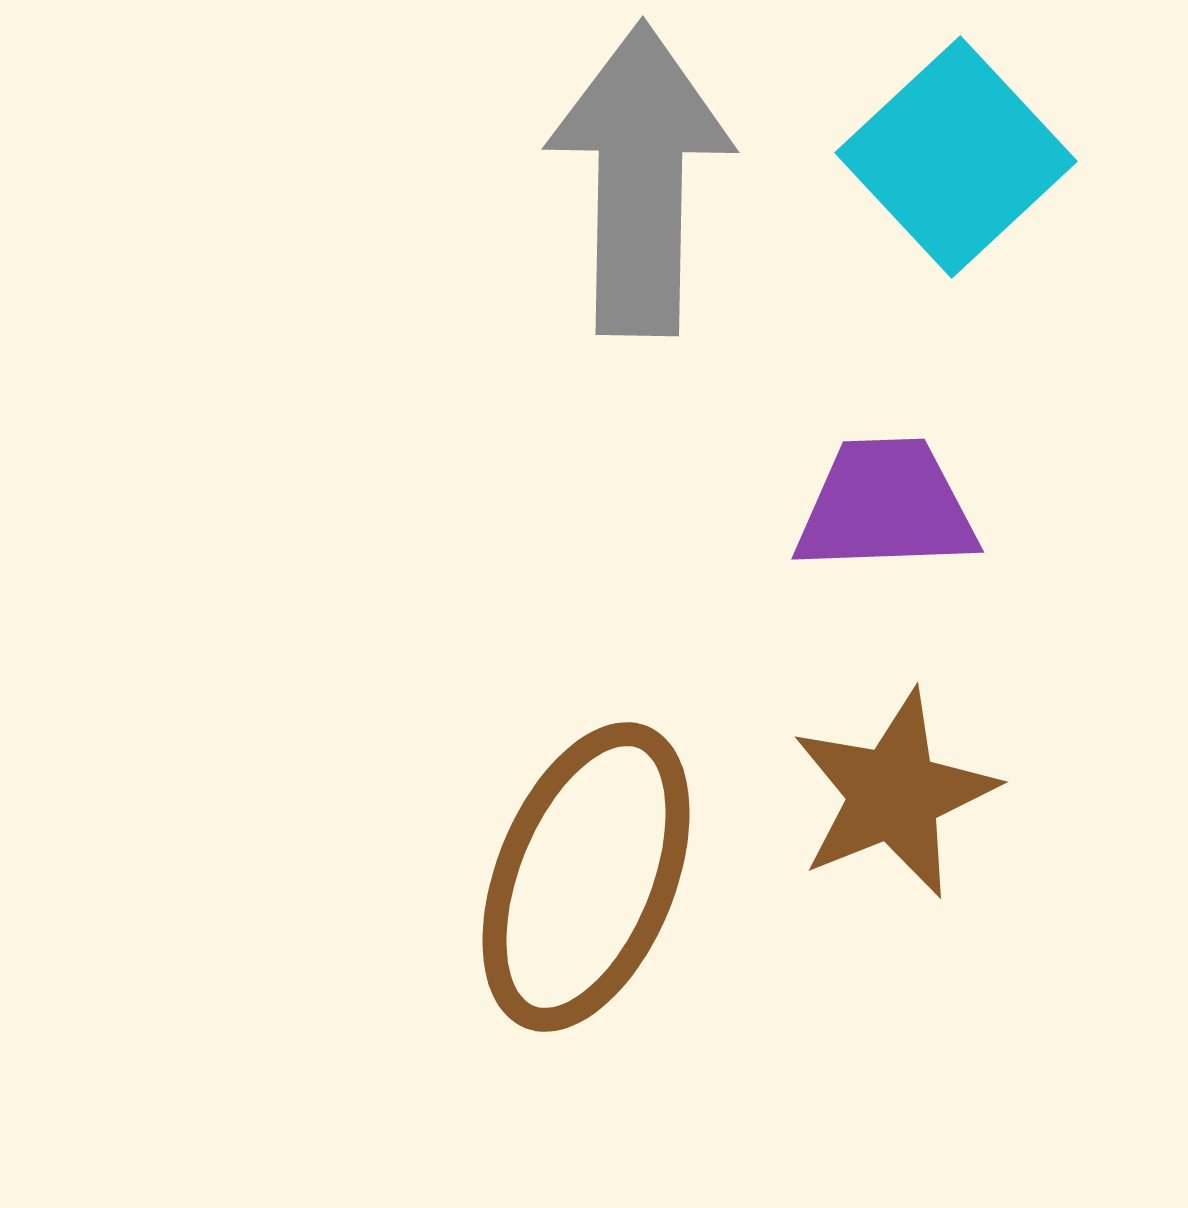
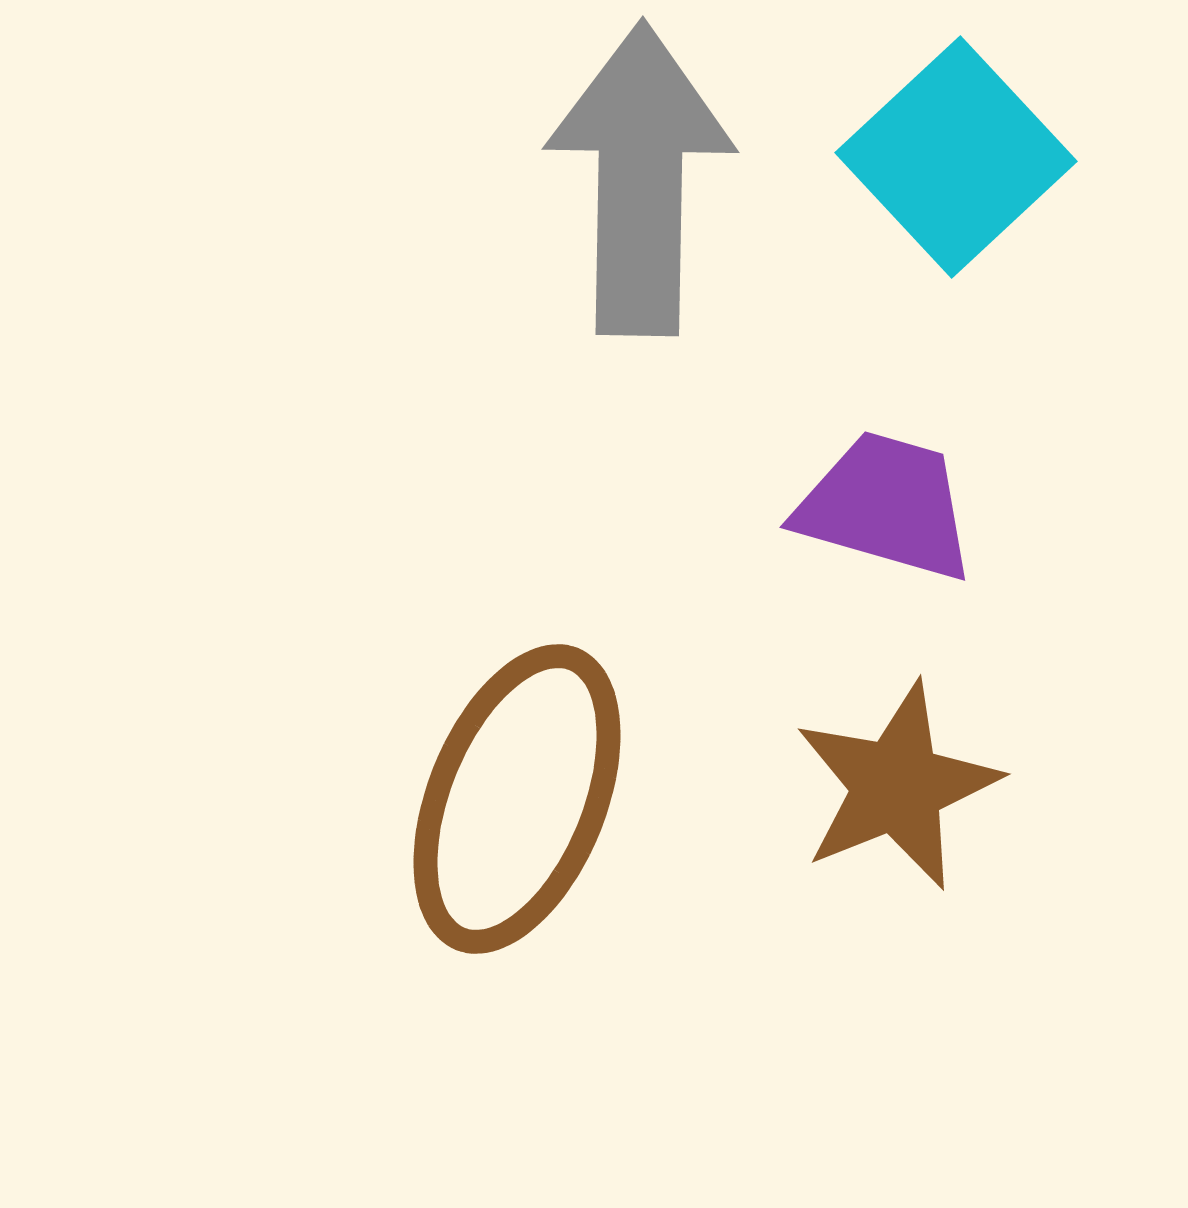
purple trapezoid: rotated 18 degrees clockwise
brown star: moved 3 px right, 8 px up
brown ellipse: moved 69 px left, 78 px up
